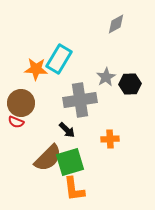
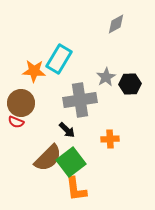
orange star: moved 2 px left, 2 px down
green square: moved 1 px right; rotated 20 degrees counterclockwise
orange L-shape: moved 2 px right
